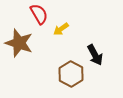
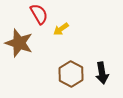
black arrow: moved 7 px right, 18 px down; rotated 20 degrees clockwise
